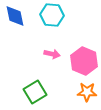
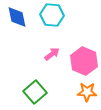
blue diamond: moved 2 px right, 1 px down
pink arrow: rotated 49 degrees counterclockwise
green square: rotated 10 degrees counterclockwise
